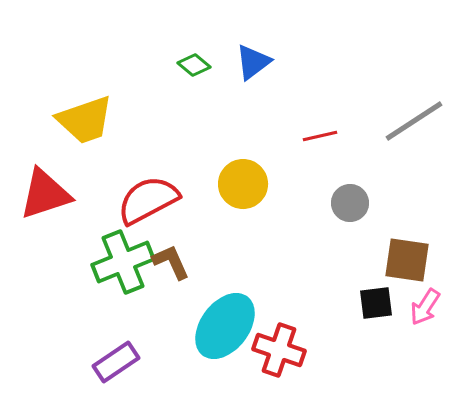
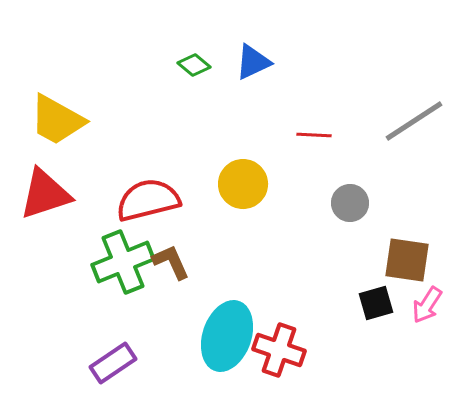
blue triangle: rotated 12 degrees clockwise
yellow trapezoid: moved 28 px left; rotated 48 degrees clockwise
red line: moved 6 px left, 1 px up; rotated 16 degrees clockwise
red semicircle: rotated 14 degrees clockwise
black square: rotated 9 degrees counterclockwise
pink arrow: moved 2 px right, 2 px up
cyan ellipse: moved 2 px right, 10 px down; rotated 18 degrees counterclockwise
purple rectangle: moved 3 px left, 1 px down
